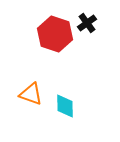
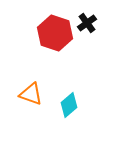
red hexagon: moved 1 px up
cyan diamond: moved 4 px right, 1 px up; rotated 50 degrees clockwise
